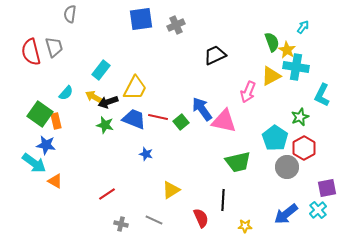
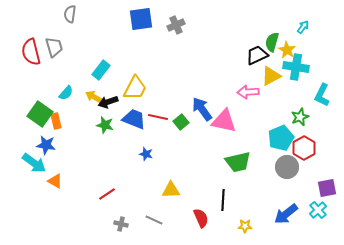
green semicircle at (272, 42): rotated 144 degrees counterclockwise
black trapezoid at (215, 55): moved 42 px right
pink arrow at (248, 92): rotated 65 degrees clockwise
cyan pentagon at (275, 138): moved 6 px right; rotated 15 degrees clockwise
yellow triangle at (171, 190): rotated 30 degrees clockwise
